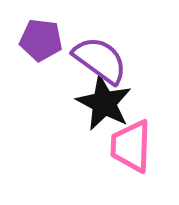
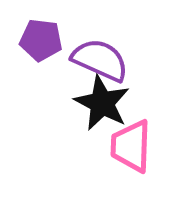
purple semicircle: rotated 12 degrees counterclockwise
black star: moved 2 px left
